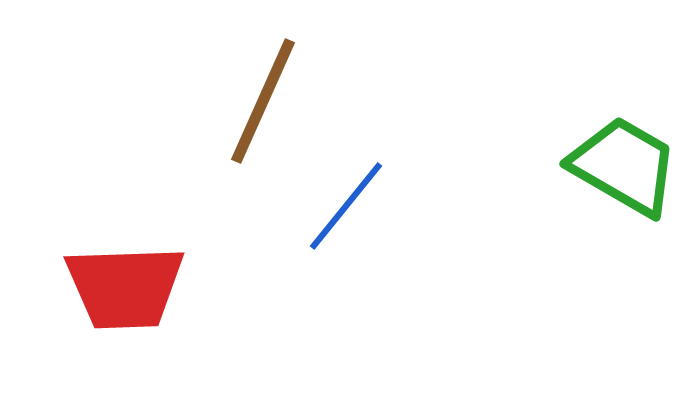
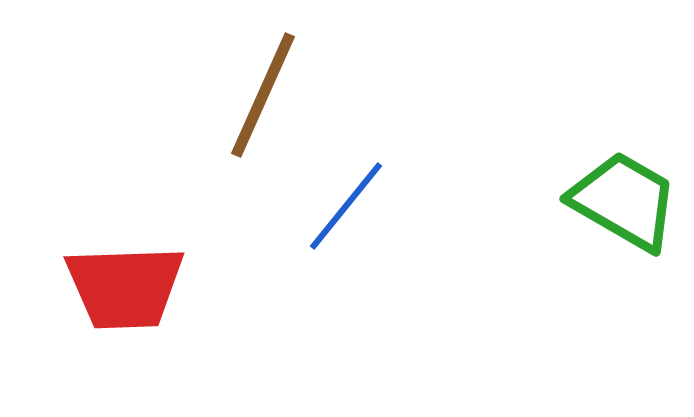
brown line: moved 6 px up
green trapezoid: moved 35 px down
